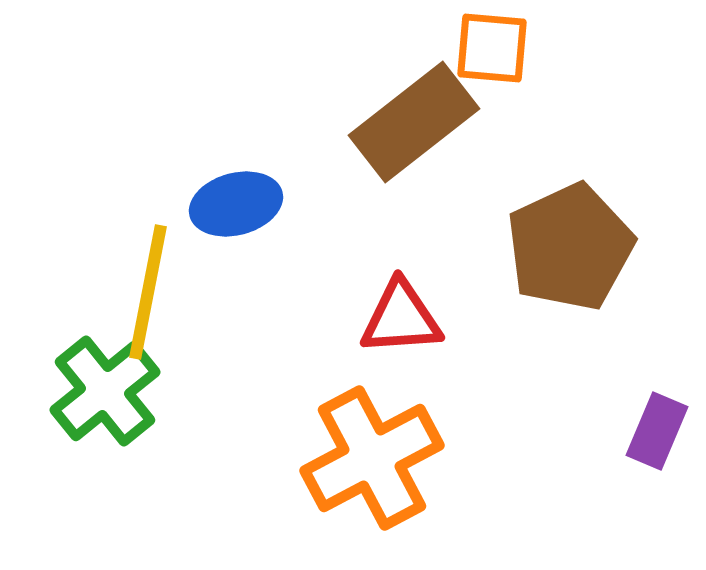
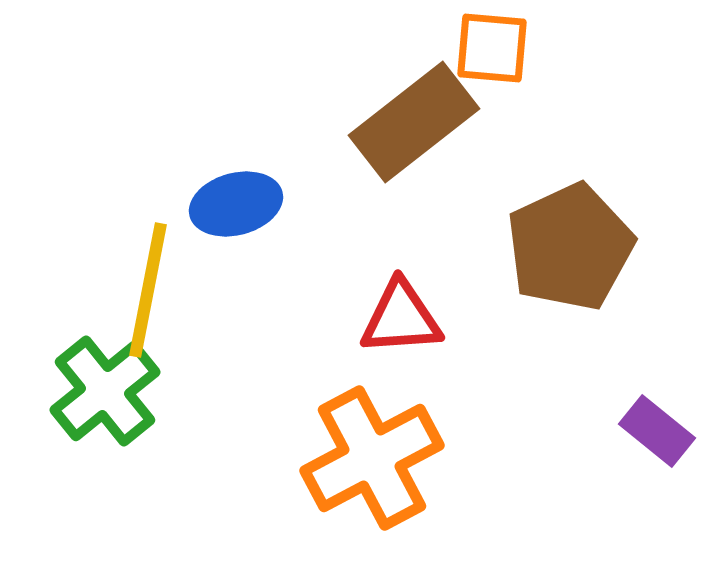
yellow line: moved 2 px up
purple rectangle: rotated 74 degrees counterclockwise
